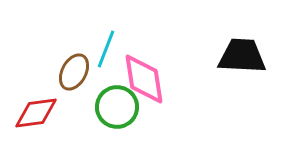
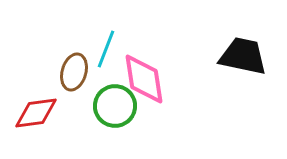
black trapezoid: moved 1 px right; rotated 9 degrees clockwise
brown ellipse: rotated 12 degrees counterclockwise
green circle: moved 2 px left, 1 px up
